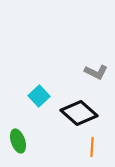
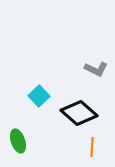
gray L-shape: moved 3 px up
